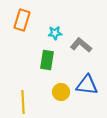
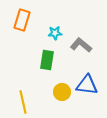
yellow circle: moved 1 px right
yellow line: rotated 10 degrees counterclockwise
